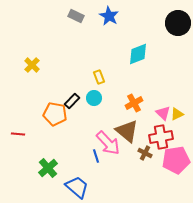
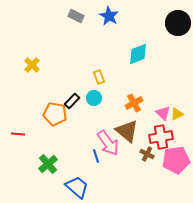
pink arrow: rotated 8 degrees clockwise
brown cross: moved 2 px right, 1 px down
green cross: moved 4 px up
